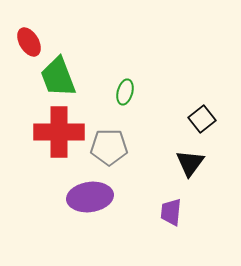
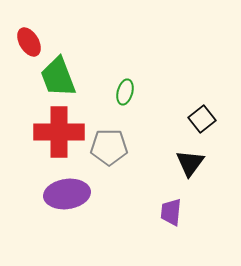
purple ellipse: moved 23 px left, 3 px up
